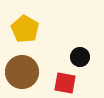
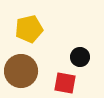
yellow pentagon: moved 4 px right; rotated 28 degrees clockwise
brown circle: moved 1 px left, 1 px up
